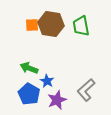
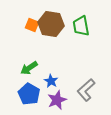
orange square: rotated 24 degrees clockwise
green arrow: rotated 54 degrees counterclockwise
blue star: moved 4 px right
